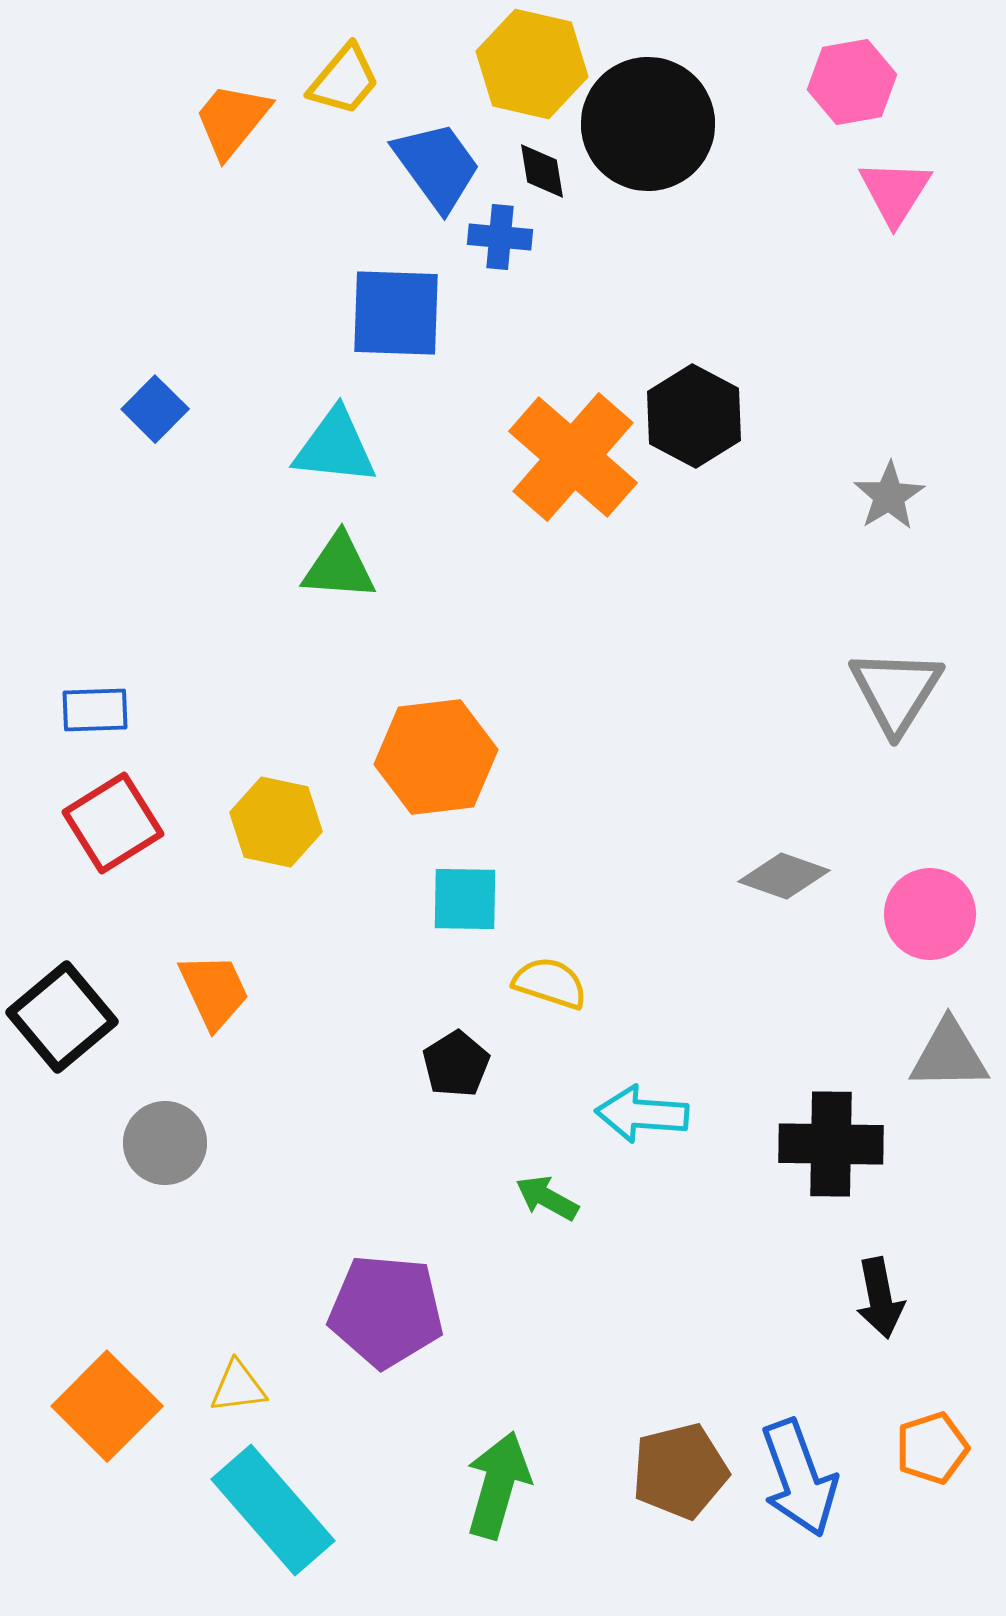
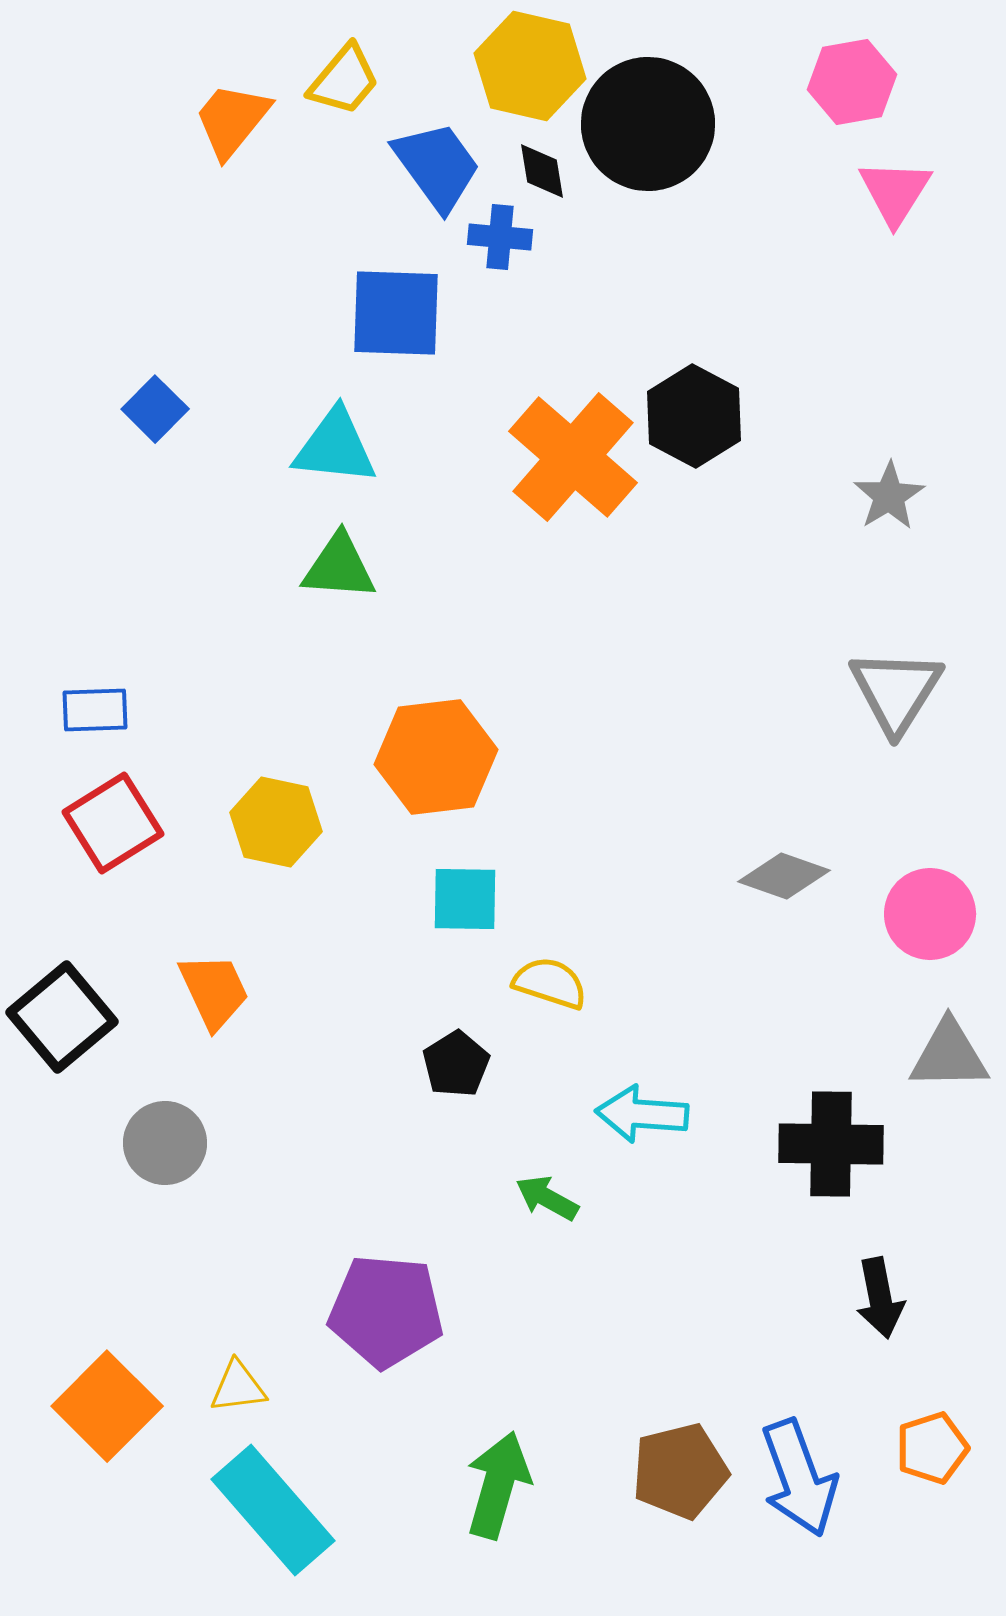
yellow hexagon at (532, 64): moved 2 px left, 2 px down
